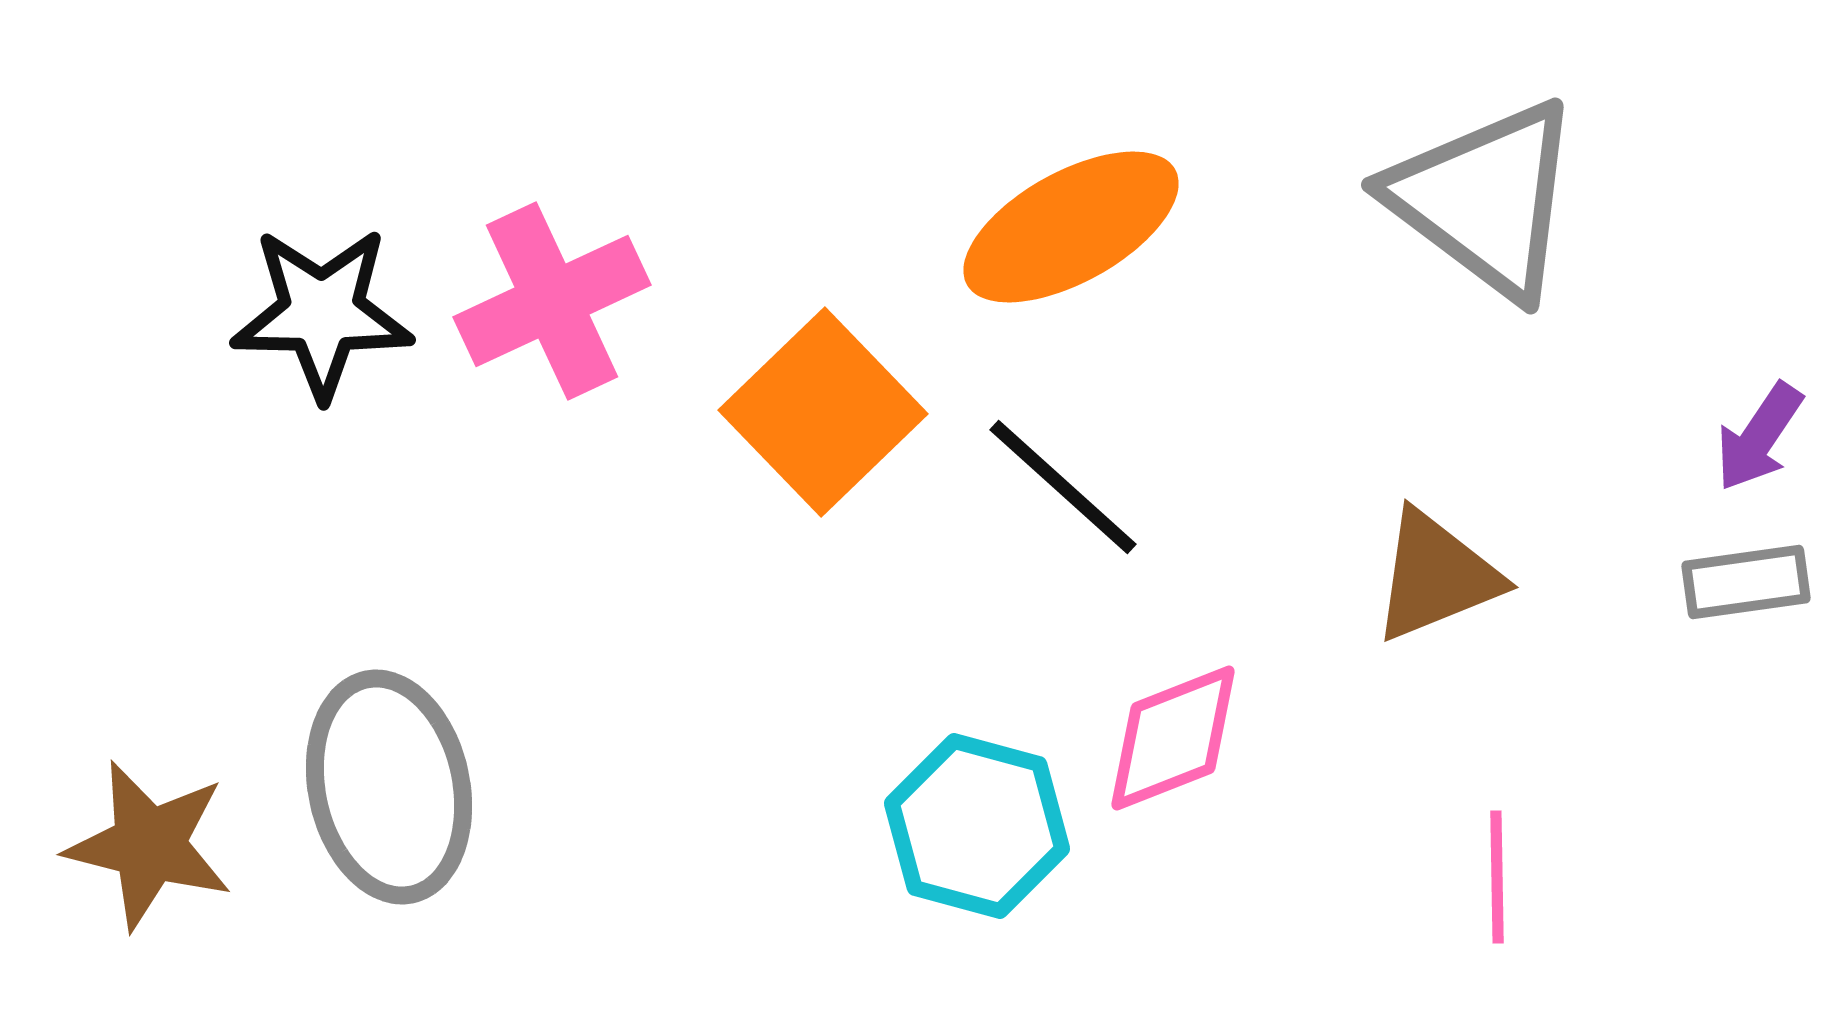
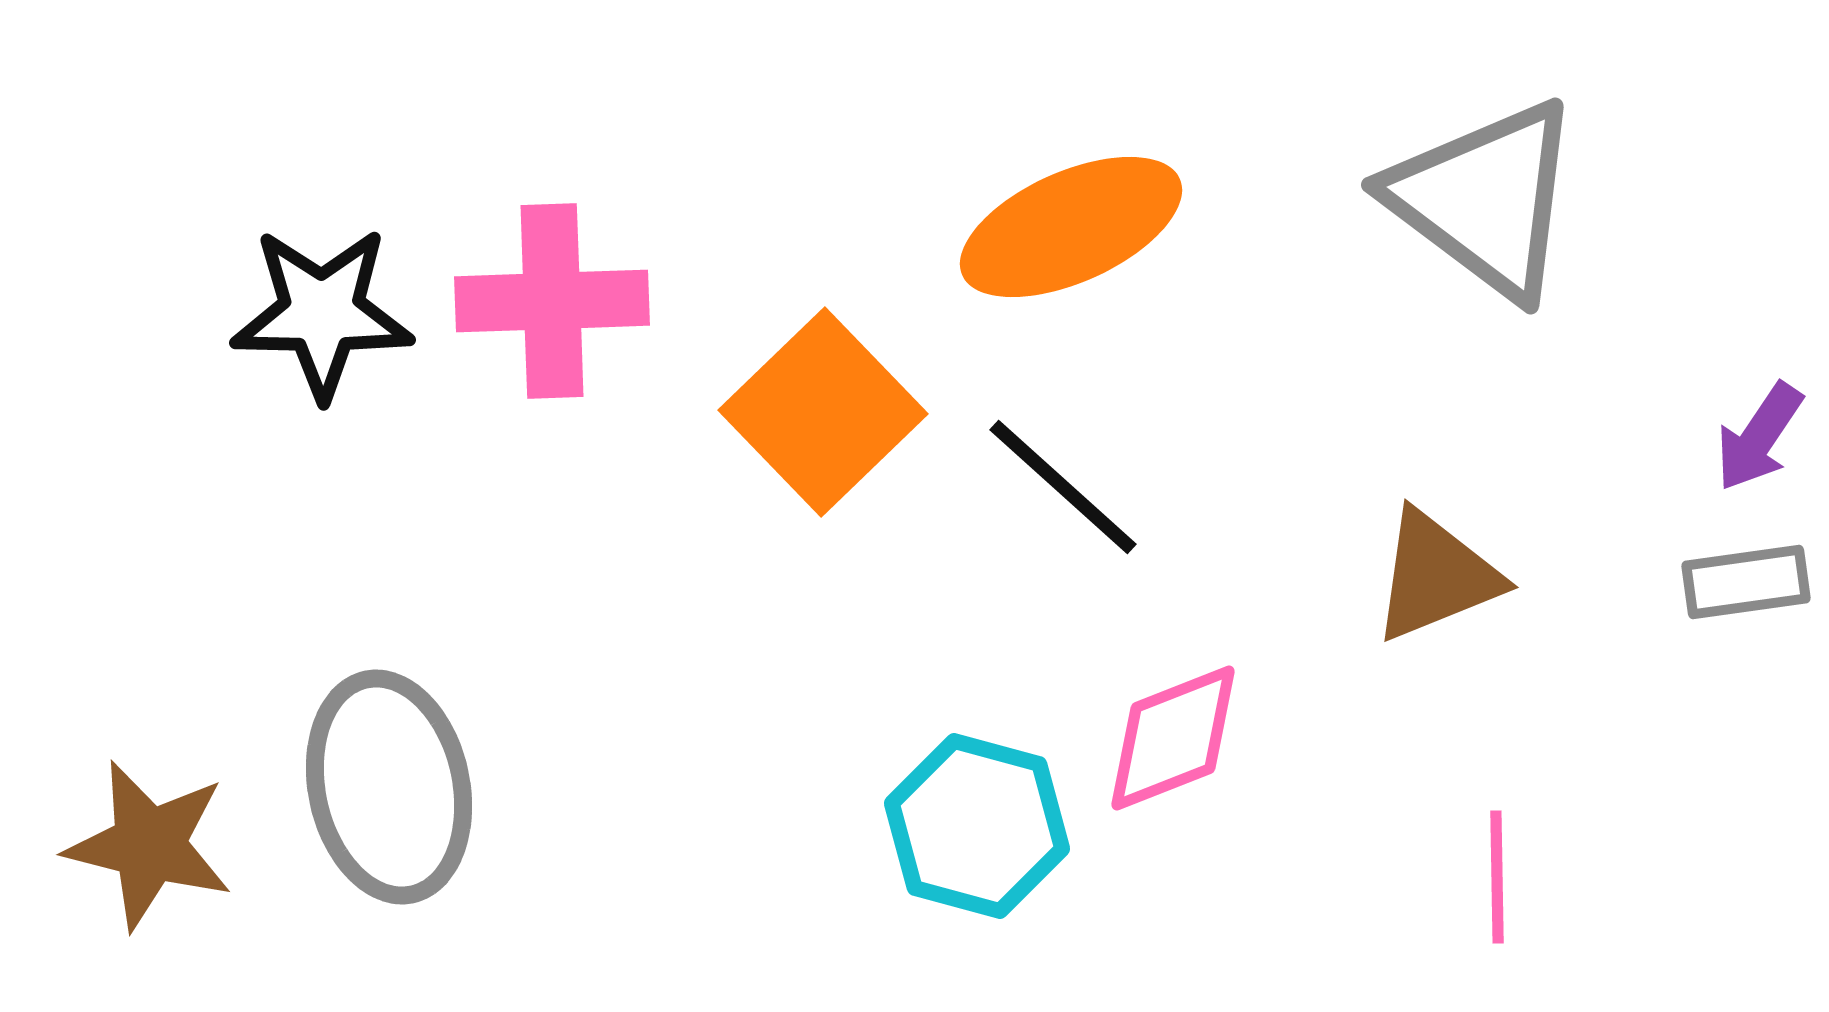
orange ellipse: rotated 5 degrees clockwise
pink cross: rotated 23 degrees clockwise
